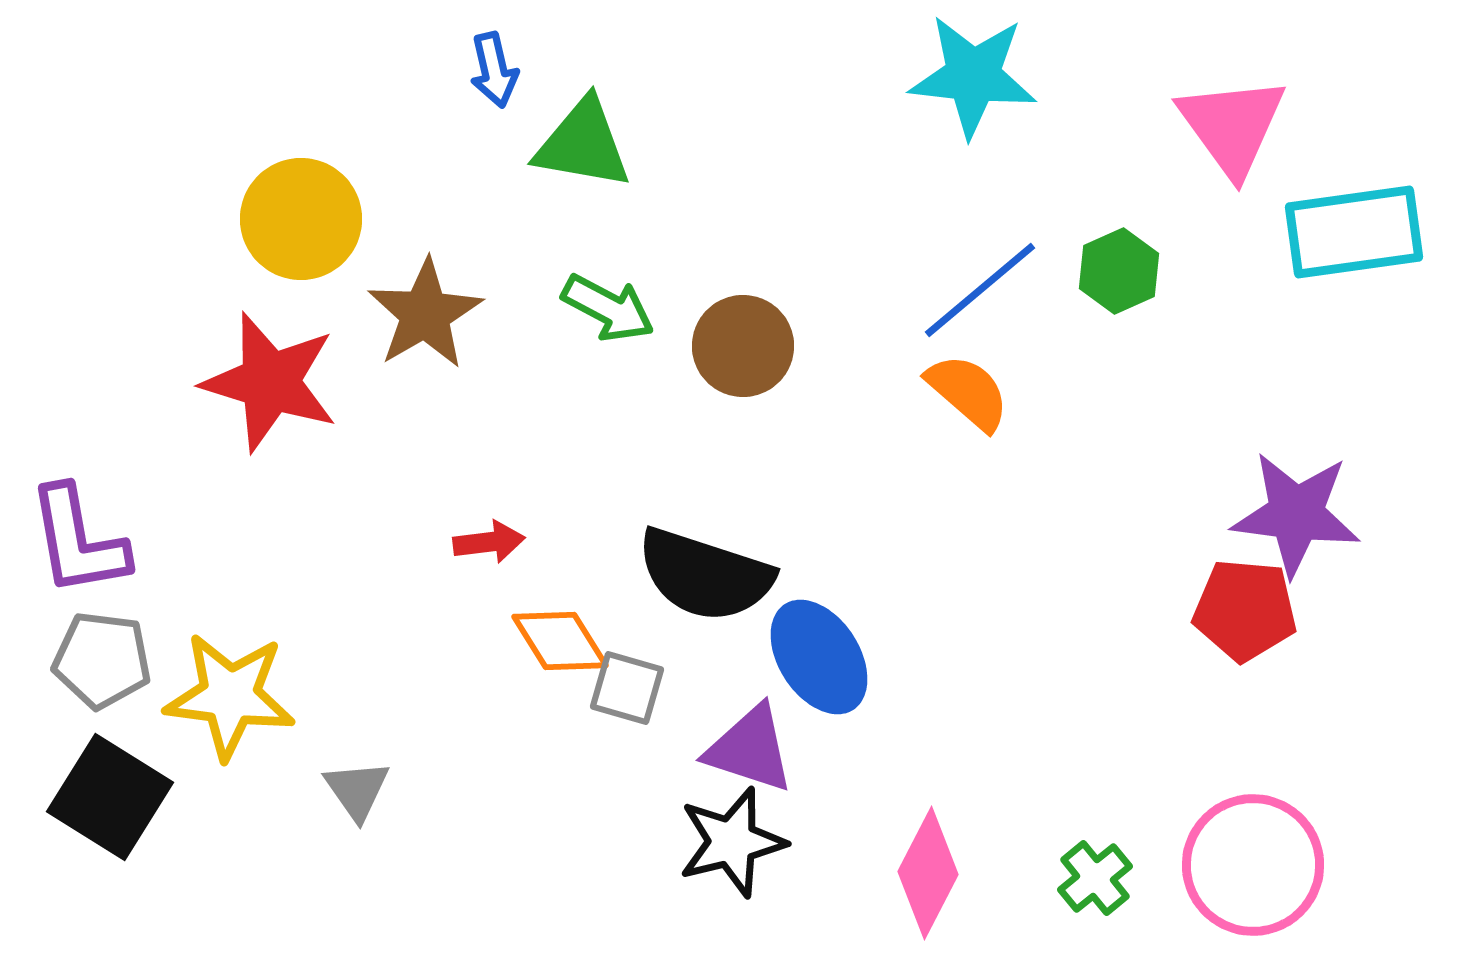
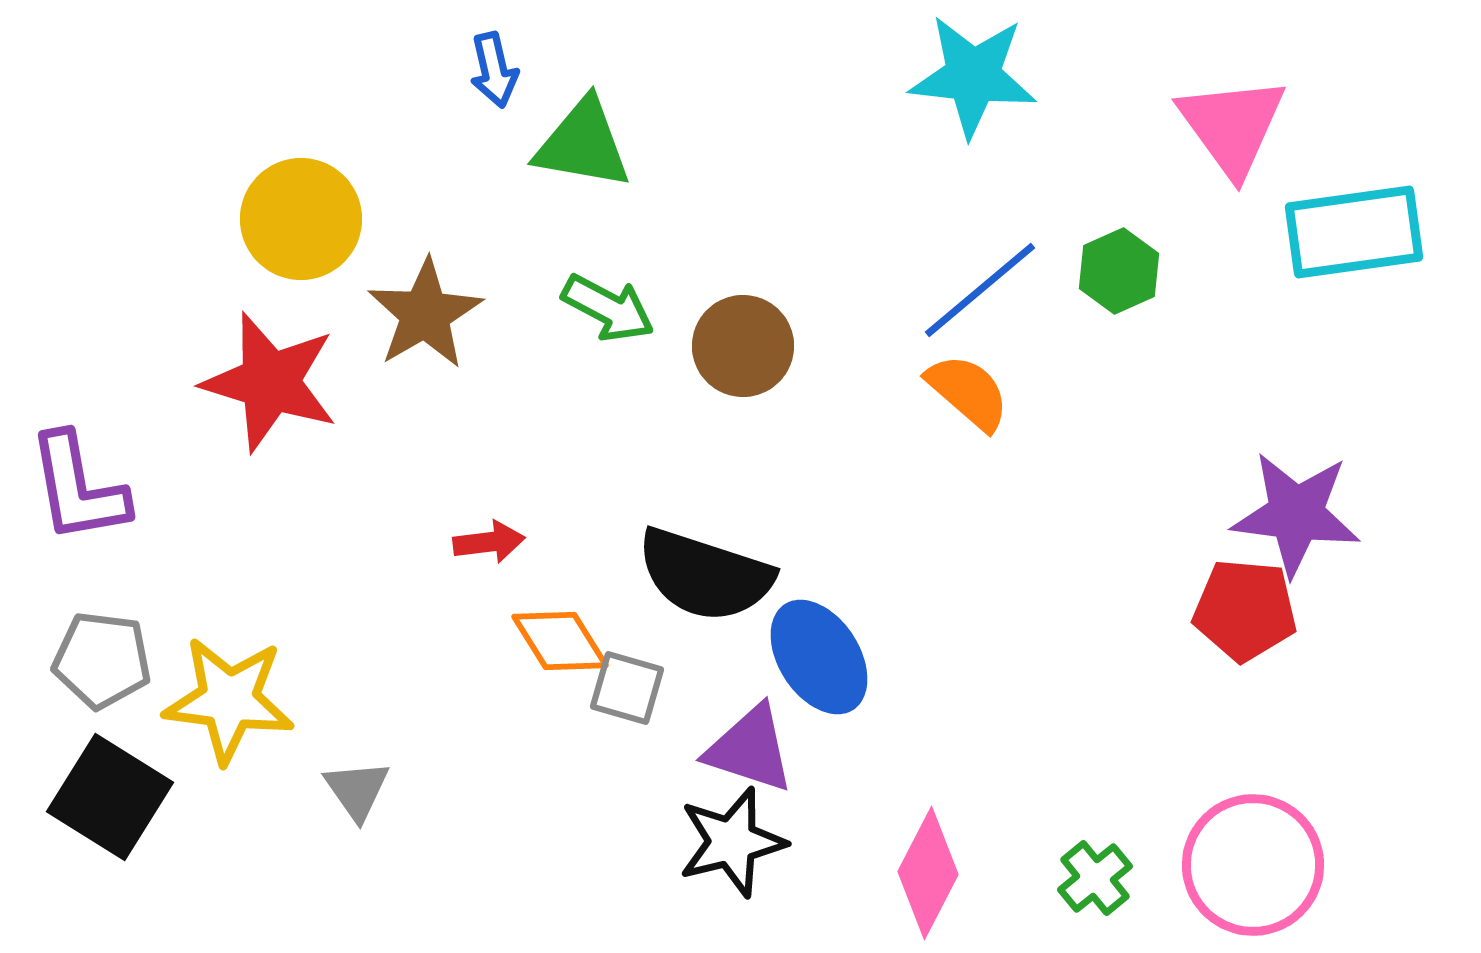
purple L-shape: moved 53 px up
yellow star: moved 1 px left, 4 px down
